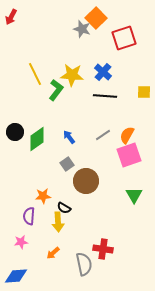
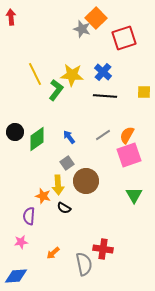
red arrow: rotated 147 degrees clockwise
gray square: moved 1 px up
orange star: rotated 21 degrees clockwise
yellow arrow: moved 37 px up
